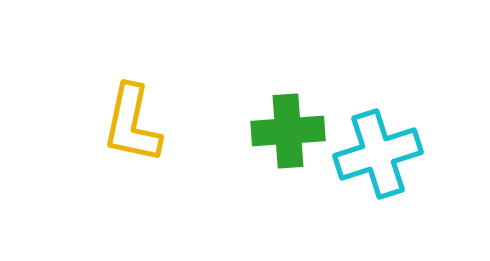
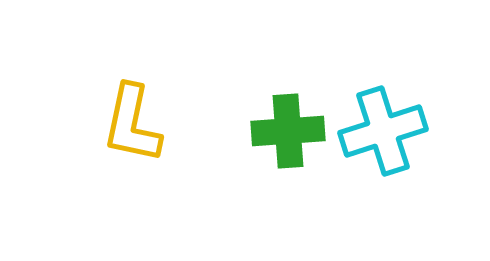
cyan cross: moved 5 px right, 23 px up
